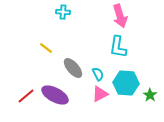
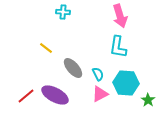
green star: moved 2 px left, 5 px down
